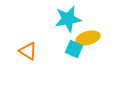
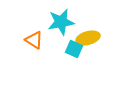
cyan star: moved 7 px left, 3 px down
orange triangle: moved 6 px right, 11 px up
